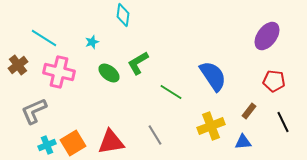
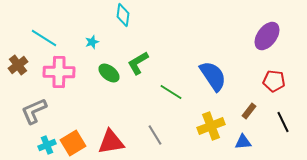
pink cross: rotated 12 degrees counterclockwise
